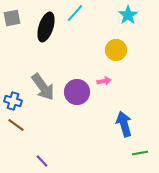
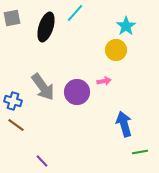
cyan star: moved 2 px left, 11 px down
green line: moved 1 px up
